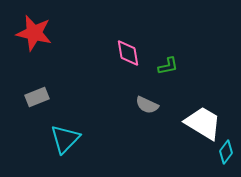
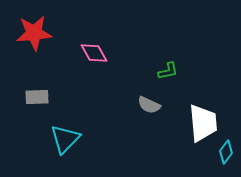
red star: rotated 18 degrees counterclockwise
pink diamond: moved 34 px left; rotated 20 degrees counterclockwise
green L-shape: moved 5 px down
gray rectangle: rotated 20 degrees clockwise
gray semicircle: moved 2 px right
white trapezoid: rotated 54 degrees clockwise
